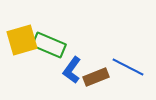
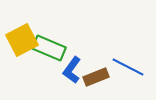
yellow square: rotated 12 degrees counterclockwise
green rectangle: moved 3 px down
